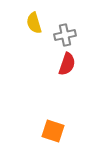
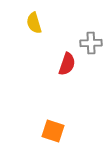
gray cross: moved 26 px right, 8 px down; rotated 10 degrees clockwise
